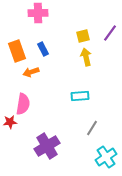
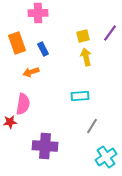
orange rectangle: moved 8 px up
gray line: moved 2 px up
purple cross: moved 2 px left; rotated 35 degrees clockwise
